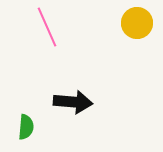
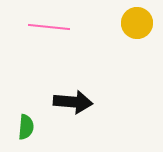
pink line: moved 2 px right; rotated 60 degrees counterclockwise
